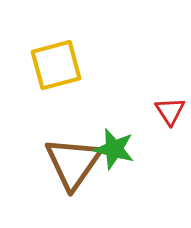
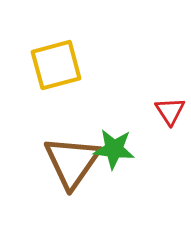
green star: rotated 9 degrees counterclockwise
brown triangle: moved 1 px left, 1 px up
